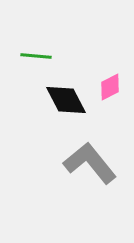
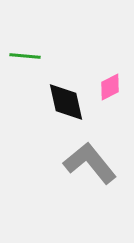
green line: moved 11 px left
black diamond: moved 2 px down; rotated 15 degrees clockwise
